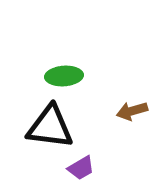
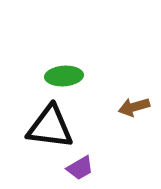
brown arrow: moved 2 px right, 4 px up
purple trapezoid: moved 1 px left
